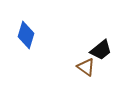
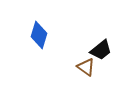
blue diamond: moved 13 px right
